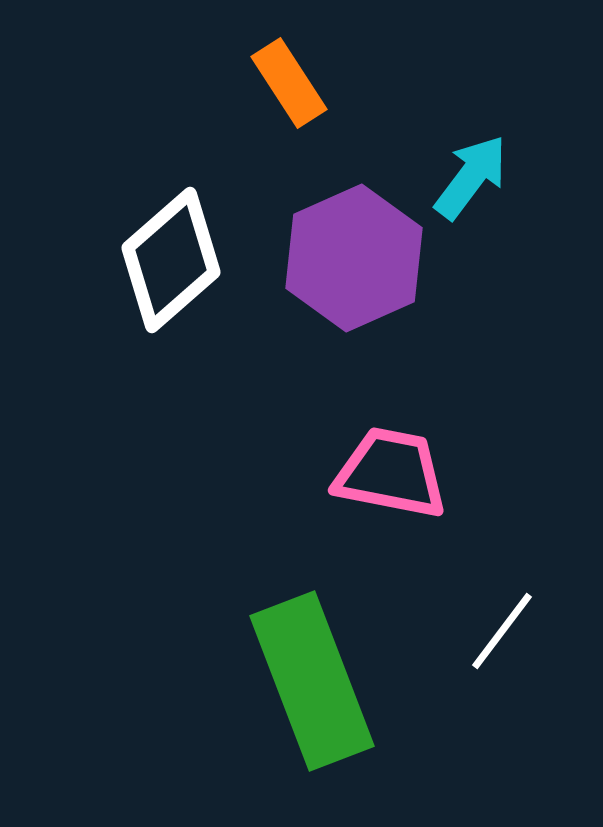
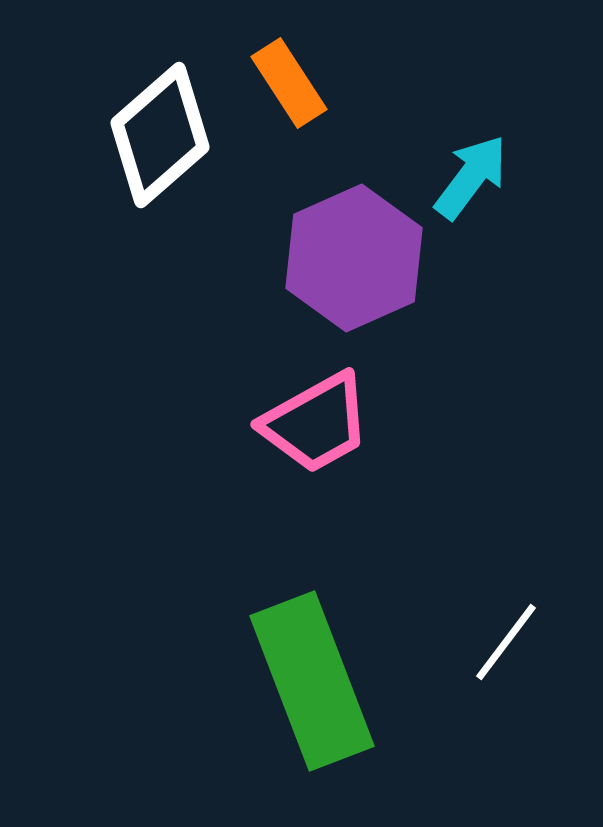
white diamond: moved 11 px left, 125 px up
pink trapezoid: moved 75 px left, 50 px up; rotated 140 degrees clockwise
white line: moved 4 px right, 11 px down
